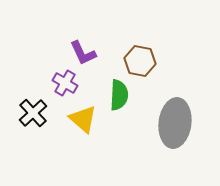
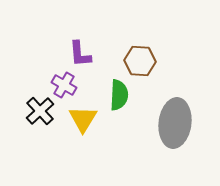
purple L-shape: moved 3 px left, 1 px down; rotated 20 degrees clockwise
brown hexagon: rotated 8 degrees counterclockwise
purple cross: moved 1 px left, 2 px down
black cross: moved 7 px right, 2 px up
yellow triangle: rotated 20 degrees clockwise
